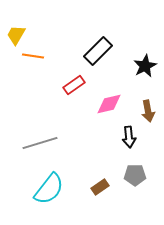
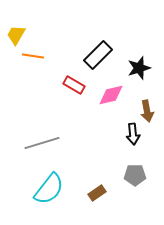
black rectangle: moved 4 px down
black star: moved 6 px left, 2 px down; rotated 10 degrees clockwise
red rectangle: rotated 65 degrees clockwise
pink diamond: moved 2 px right, 9 px up
brown arrow: moved 1 px left
black arrow: moved 4 px right, 3 px up
gray line: moved 2 px right
brown rectangle: moved 3 px left, 6 px down
